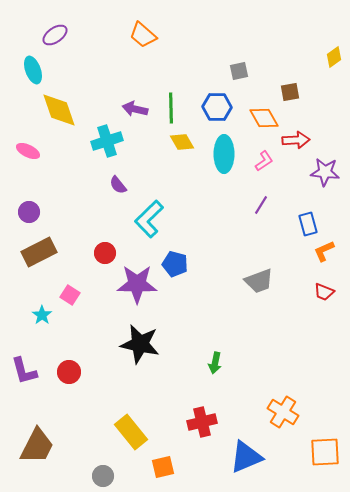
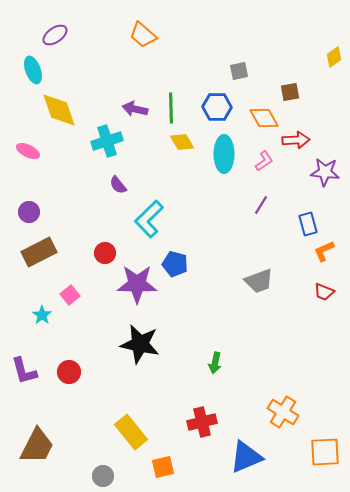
pink square at (70, 295): rotated 18 degrees clockwise
